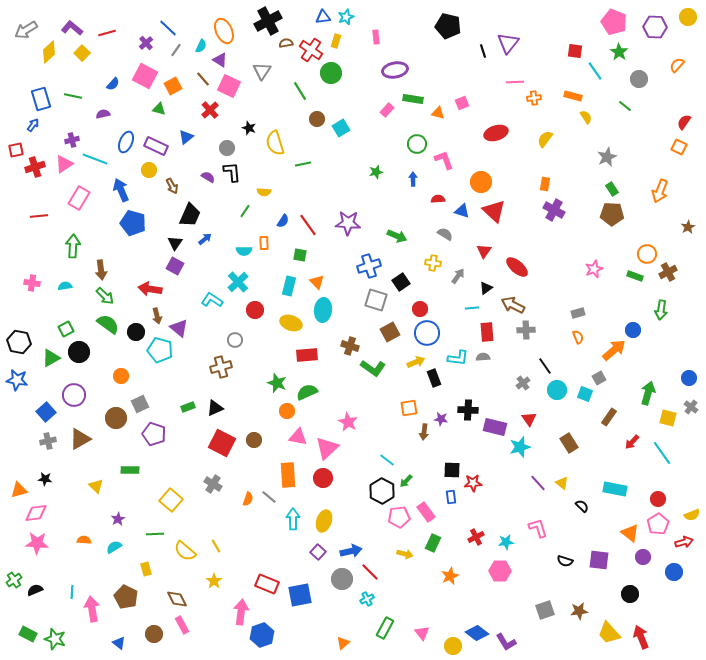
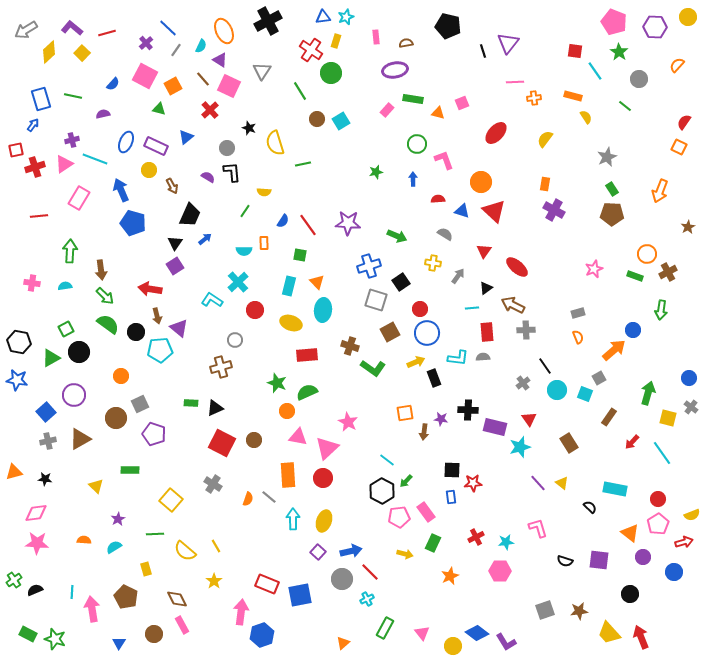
brown semicircle at (286, 43): moved 120 px right
cyan square at (341, 128): moved 7 px up
red ellipse at (496, 133): rotated 30 degrees counterclockwise
green arrow at (73, 246): moved 3 px left, 5 px down
purple square at (175, 266): rotated 30 degrees clockwise
cyan pentagon at (160, 350): rotated 20 degrees counterclockwise
green rectangle at (188, 407): moved 3 px right, 4 px up; rotated 24 degrees clockwise
orange square at (409, 408): moved 4 px left, 5 px down
orange triangle at (19, 490): moved 5 px left, 18 px up
black semicircle at (582, 506): moved 8 px right, 1 px down
blue triangle at (119, 643): rotated 24 degrees clockwise
